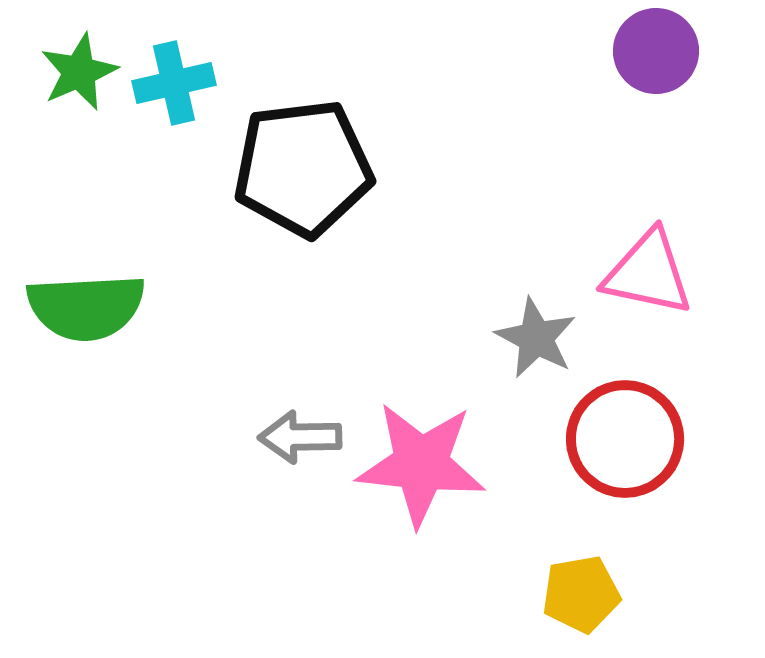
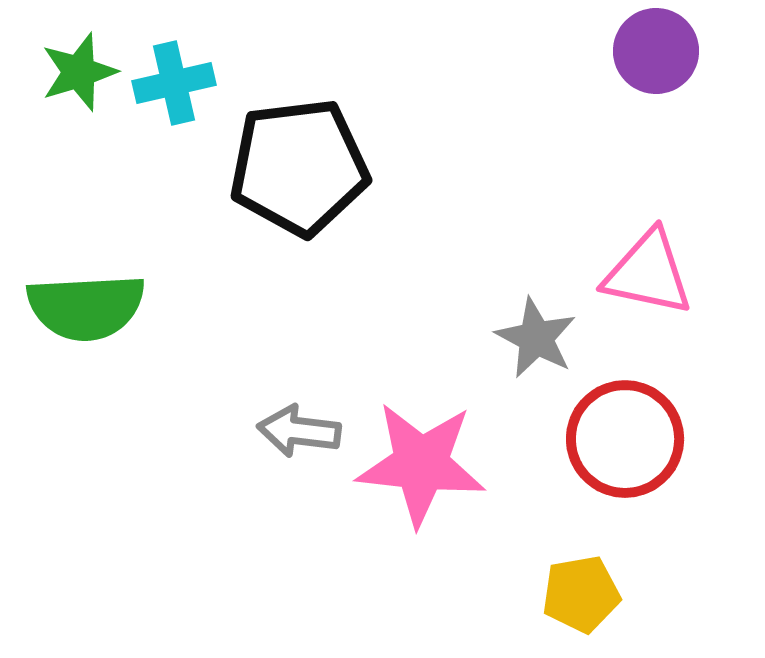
green star: rotated 6 degrees clockwise
black pentagon: moved 4 px left, 1 px up
gray arrow: moved 1 px left, 6 px up; rotated 8 degrees clockwise
